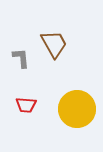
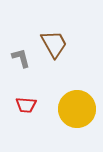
gray L-shape: rotated 10 degrees counterclockwise
